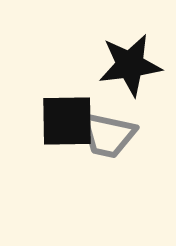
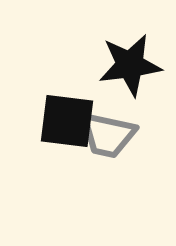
black square: rotated 8 degrees clockwise
